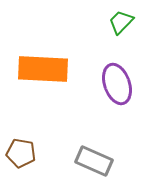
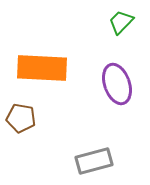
orange rectangle: moved 1 px left, 1 px up
brown pentagon: moved 35 px up
gray rectangle: rotated 39 degrees counterclockwise
